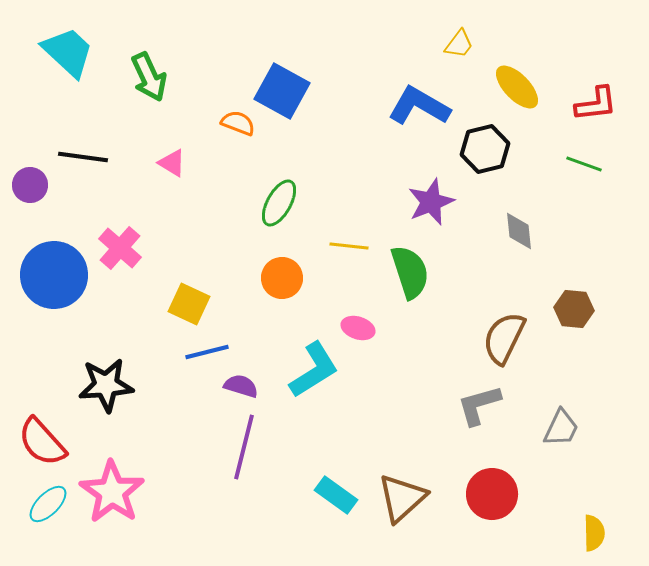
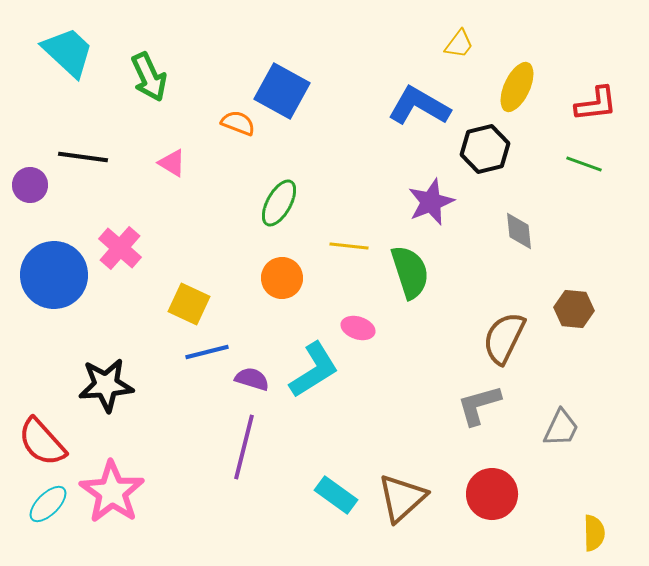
yellow ellipse: rotated 69 degrees clockwise
purple semicircle: moved 11 px right, 7 px up
